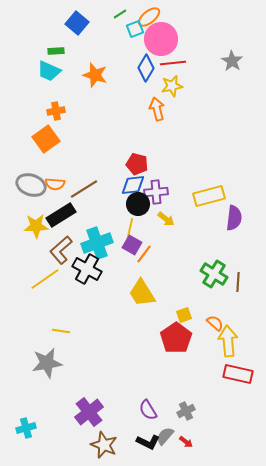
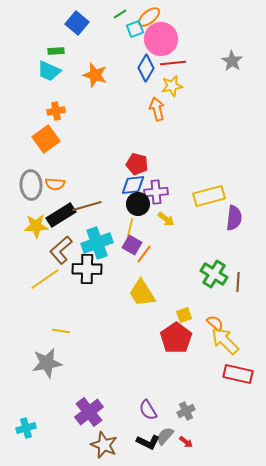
gray ellipse at (31, 185): rotated 68 degrees clockwise
brown line at (84, 189): moved 3 px right, 17 px down; rotated 16 degrees clockwise
black cross at (87, 269): rotated 28 degrees counterclockwise
yellow arrow at (228, 341): moved 3 px left; rotated 40 degrees counterclockwise
